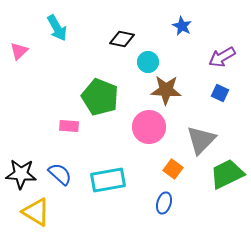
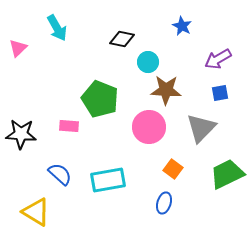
pink triangle: moved 1 px left, 3 px up
purple arrow: moved 4 px left, 2 px down
blue square: rotated 36 degrees counterclockwise
green pentagon: moved 2 px down
gray triangle: moved 12 px up
black star: moved 40 px up
